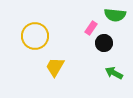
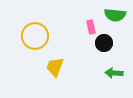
pink rectangle: moved 1 px up; rotated 48 degrees counterclockwise
yellow trapezoid: rotated 10 degrees counterclockwise
green arrow: rotated 24 degrees counterclockwise
